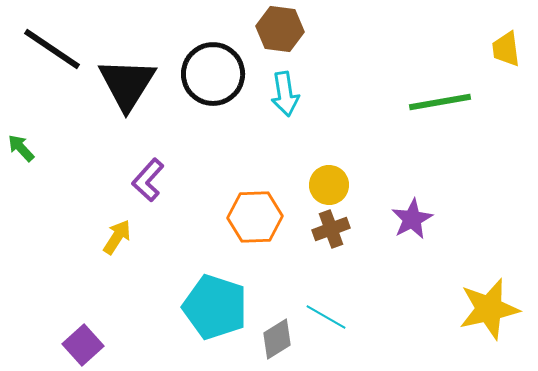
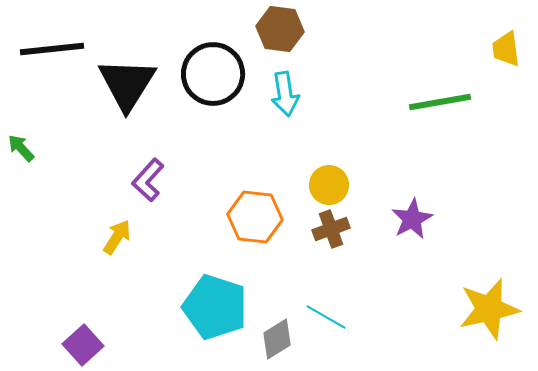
black line: rotated 40 degrees counterclockwise
orange hexagon: rotated 8 degrees clockwise
